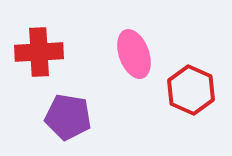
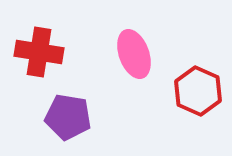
red cross: rotated 12 degrees clockwise
red hexagon: moved 7 px right, 1 px down
